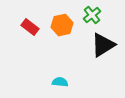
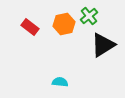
green cross: moved 3 px left, 1 px down
orange hexagon: moved 2 px right, 1 px up
